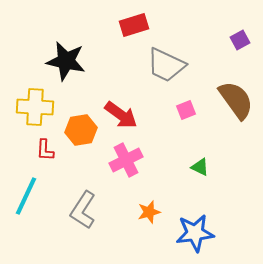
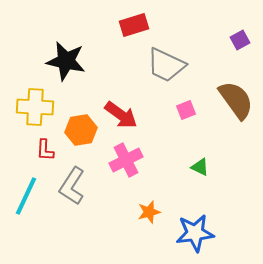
gray L-shape: moved 11 px left, 24 px up
